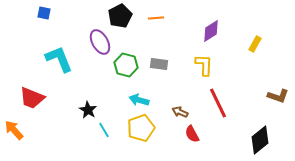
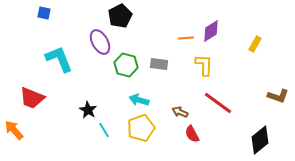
orange line: moved 30 px right, 20 px down
red line: rotated 28 degrees counterclockwise
